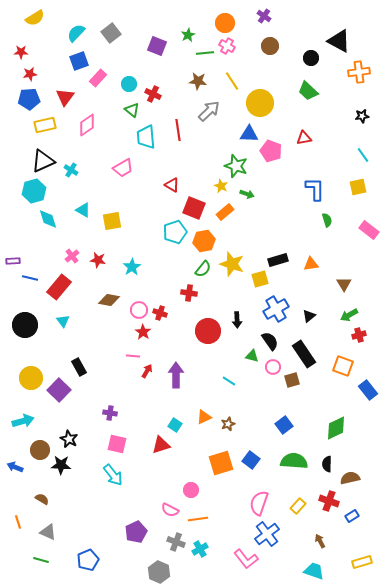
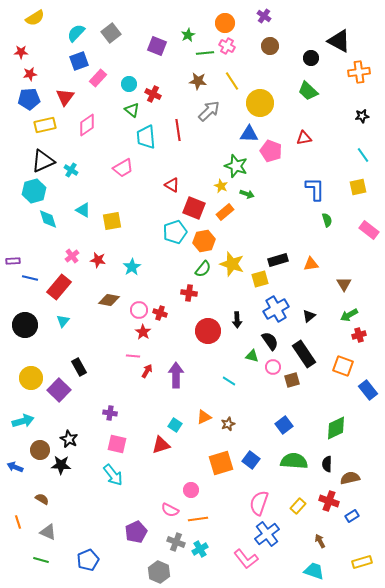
cyan triangle at (63, 321): rotated 16 degrees clockwise
